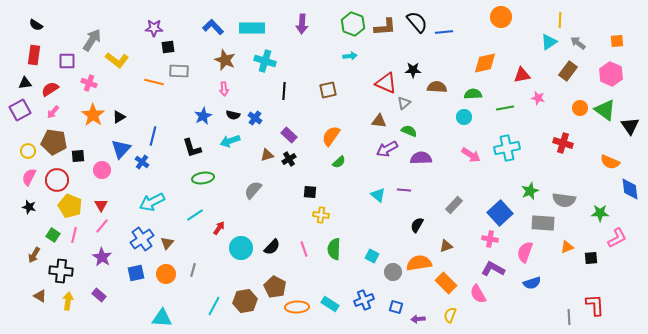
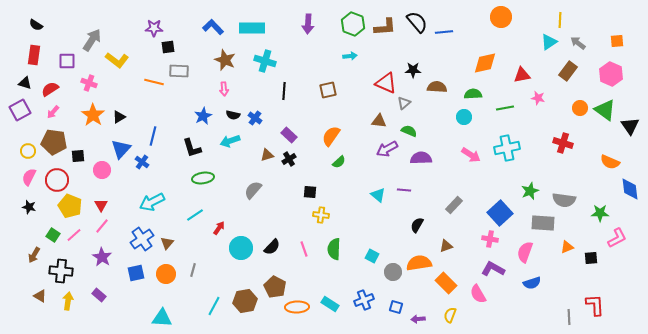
purple arrow at (302, 24): moved 6 px right
black triangle at (25, 83): rotated 24 degrees clockwise
pink line at (74, 235): rotated 35 degrees clockwise
